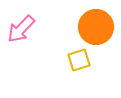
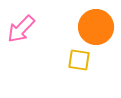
yellow square: rotated 25 degrees clockwise
